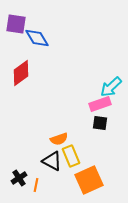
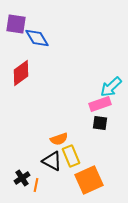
black cross: moved 3 px right
